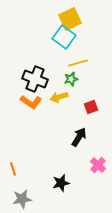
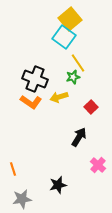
yellow square: rotated 15 degrees counterclockwise
yellow line: rotated 72 degrees clockwise
green star: moved 2 px right, 2 px up
red square: rotated 24 degrees counterclockwise
black star: moved 3 px left, 2 px down
